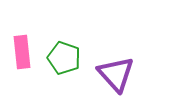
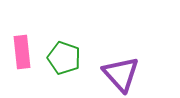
purple triangle: moved 5 px right
